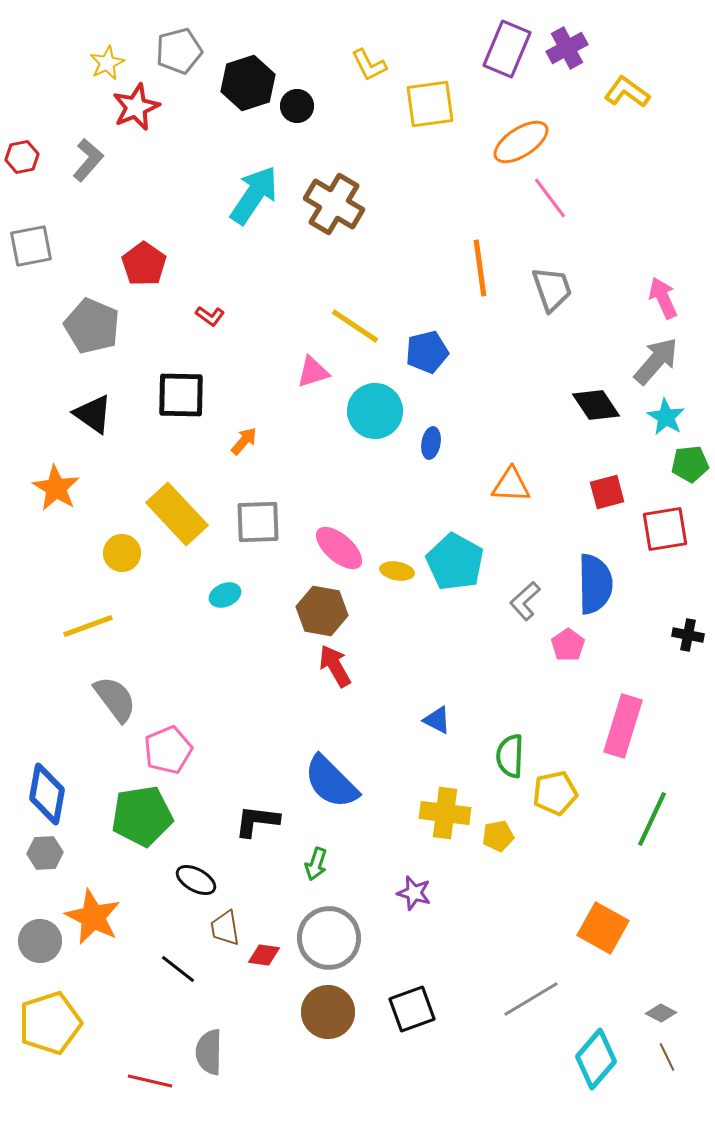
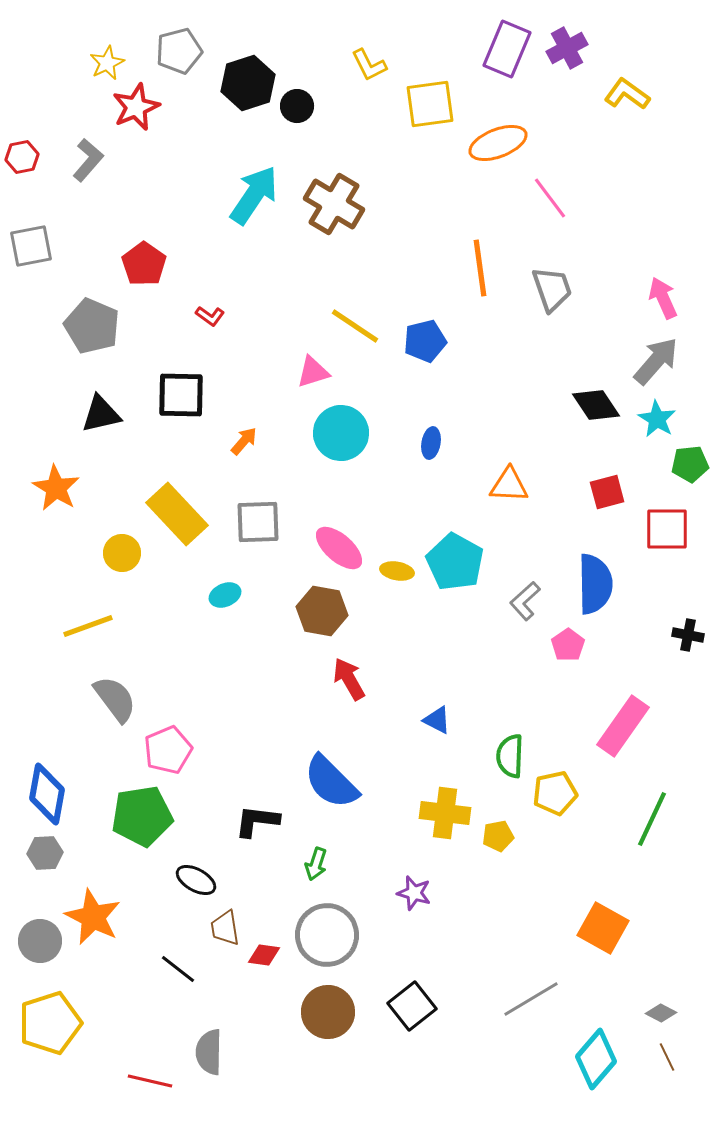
yellow L-shape at (627, 92): moved 2 px down
orange ellipse at (521, 142): moved 23 px left, 1 px down; rotated 12 degrees clockwise
blue pentagon at (427, 352): moved 2 px left, 11 px up
cyan circle at (375, 411): moved 34 px left, 22 px down
black triangle at (93, 414): moved 8 px right; rotated 48 degrees counterclockwise
cyan star at (666, 417): moved 9 px left, 2 px down
orange triangle at (511, 485): moved 2 px left
red square at (665, 529): moved 2 px right; rotated 9 degrees clockwise
red arrow at (335, 666): moved 14 px right, 13 px down
pink rectangle at (623, 726): rotated 18 degrees clockwise
gray circle at (329, 938): moved 2 px left, 3 px up
black square at (412, 1009): moved 3 px up; rotated 18 degrees counterclockwise
